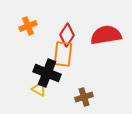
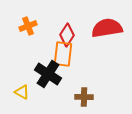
red semicircle: moved 1 px right, 7 px up
black cross: moved 1 px right, 1 px down; rotated 12 degrees clockwise
yellow triangle: moved 17 px left, 3 px down
brown cross: rotated 18 degrees clockwise
